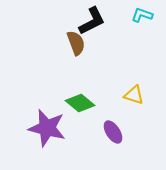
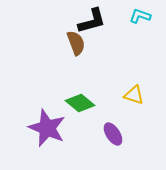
cyan L-shape: moved 2 px left, 1 px down
black L-shape: rotated 12 degrees clockwise
purple star: rotated 9 degrees clockwise
purple ellipse: moved 2 px down
